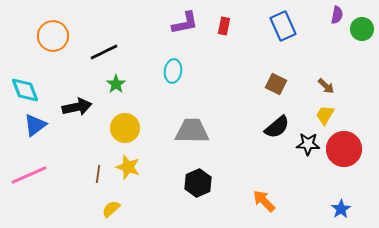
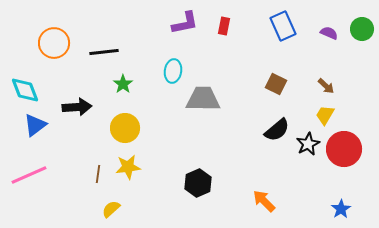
purple semicircle: moved 8 px left, 18 px down; rotated 78 degrees counterclockwise
orange circle: moved 1 px right, 7 px down
black line: rotated 20 degrees clockwise
green star: moved 7 px right
black arrow: rotated 8 degrees clockwise
black semicircle: moved 3 px down
gray trapezoid: moved 11 px right, 32 px up
black star: rotated 30 degrees counterclockwise
yellow star: rotated 25 degrees counterclockwise
